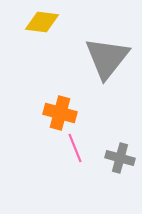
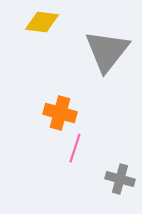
gray triangle: moved 7 px up
pink line: rotated 40 degrees clockwise
gray cross: moved 21 px down
